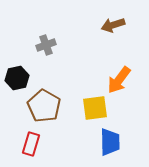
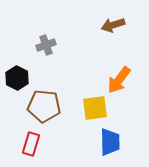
black hexagon: rotated 20 degrees counterclockwise
brown pentagon: rotated 24 degrees counterclockwise
